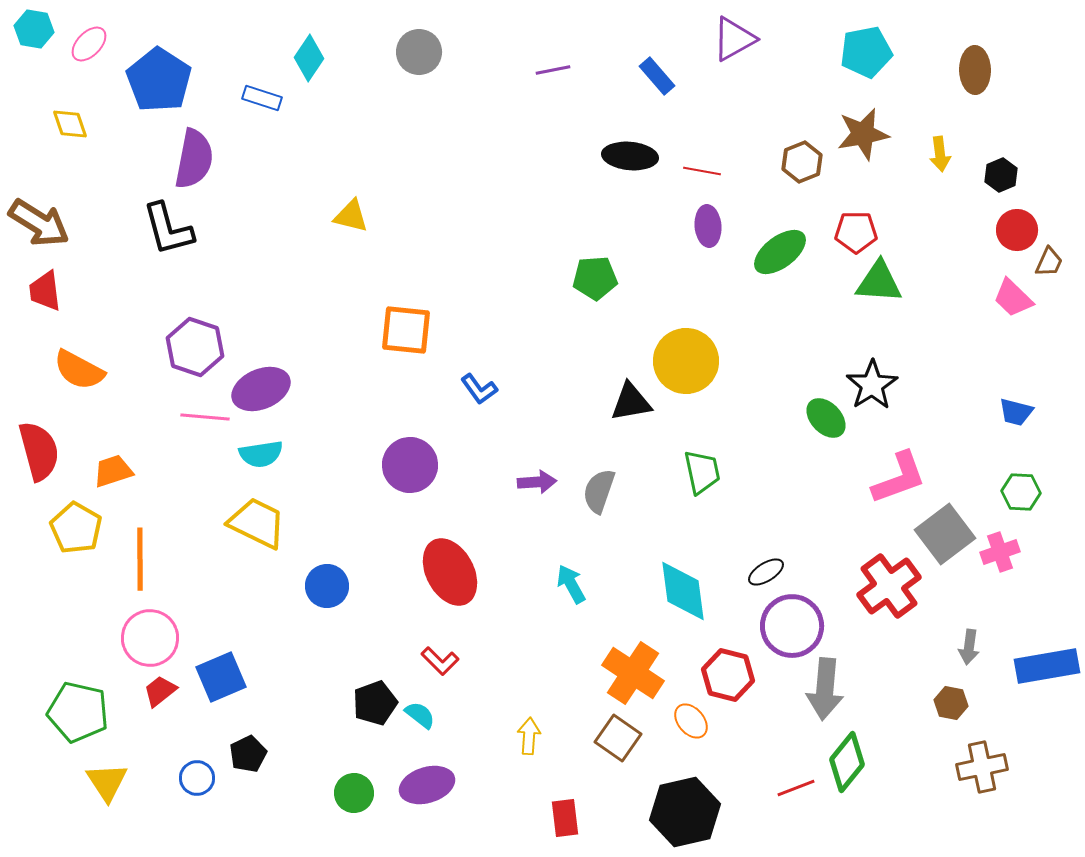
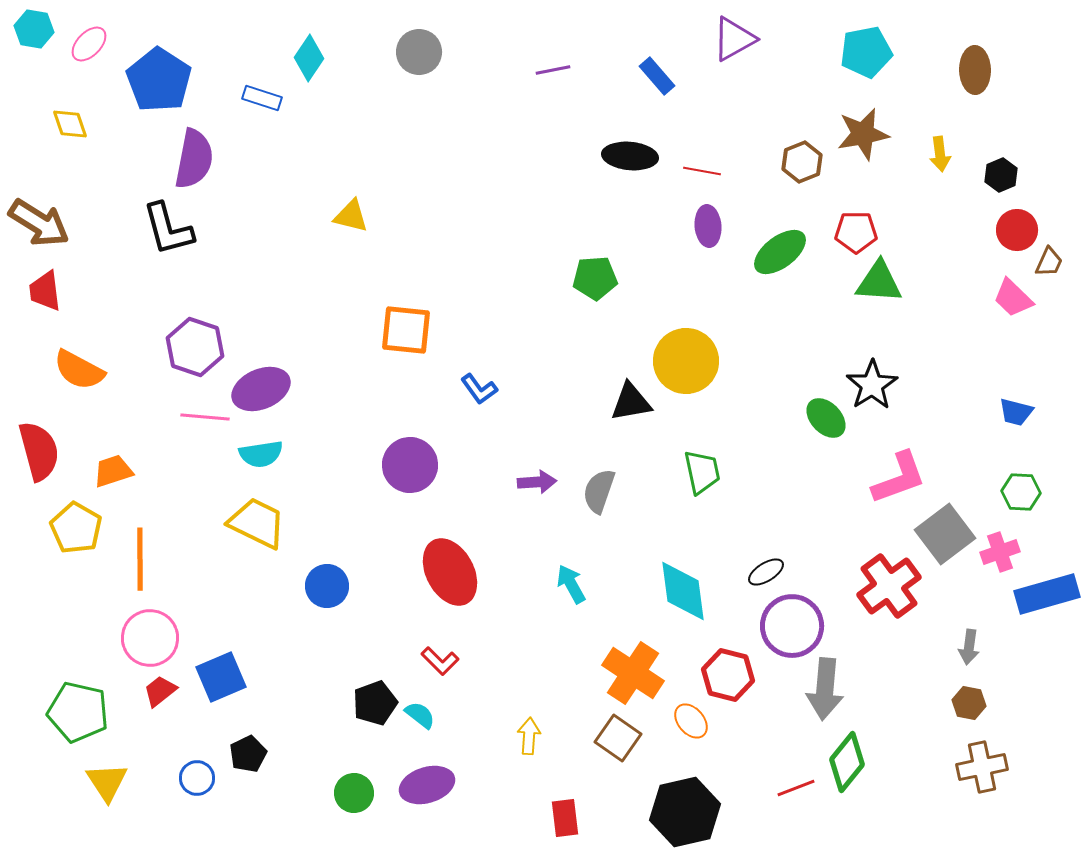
blue rectangle at (1047, 666): moved 72 px up; rotated 6 degrees counterclockwise
brown hexagon at (951, 703): moved 18 px right
